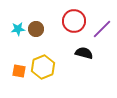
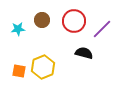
brown circle: moved 6 px right, 9 px up
